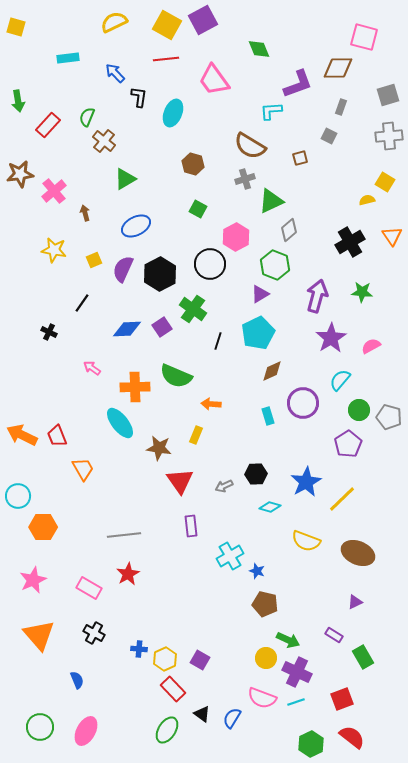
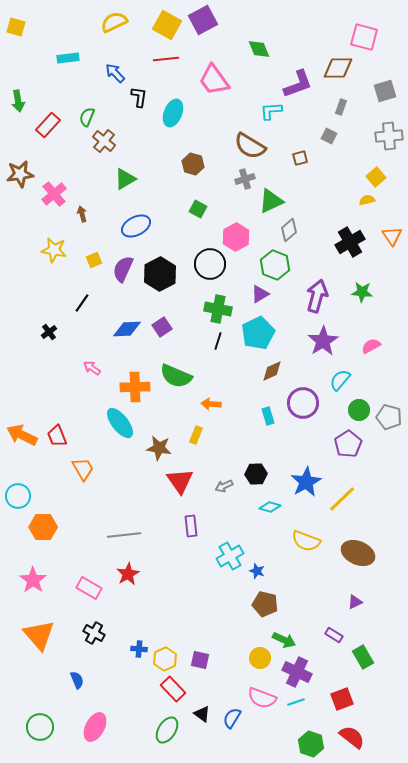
gray square at (388, 95): moved 3 px left, 4 px up
yellow square at (385, 182): moved 9 px left, 5 px up; rotated 18 degrees clockwise
pink cross at (54, 191): moved 3 px down
brown arrow at (85, 213): moved 3 px left, 1 px down
green cross at (193, 309): moved 25 px right; rotated 24 degrees counterclockwise
black cross at (49, 332): rotated 28 degrees clockwise
purple star at (331, 338): moved 8 px left, 3 px down
pink star at (33, 580): rotated 12 degrees counterclockwise
green arrow at (288, 640): moved 4 px left
yellow circle at (266, 658): moved 6 px left
purple square at (200, 660): rotated 18 degrees counterclockwise
pink ellipse at (86, 731): moved 9 px right, 4 px up
green hexagon at (311, 744): rotated 15 degrees counterclockwise
